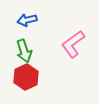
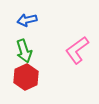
pink L-shape: moved 4 px right, 6 px down
